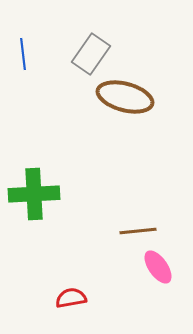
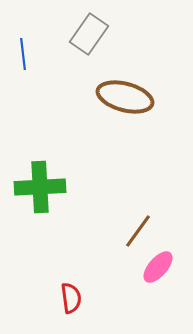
gray rectangle: moved 2 px left, 20 px up
green cross: moved 6 px right, 7 px up
brown line: rotated 48 degrees counterclockwise
pink ellipse: rotated 76 degrees clockwise
red semicircle: rotated 92 degrees clockwise
